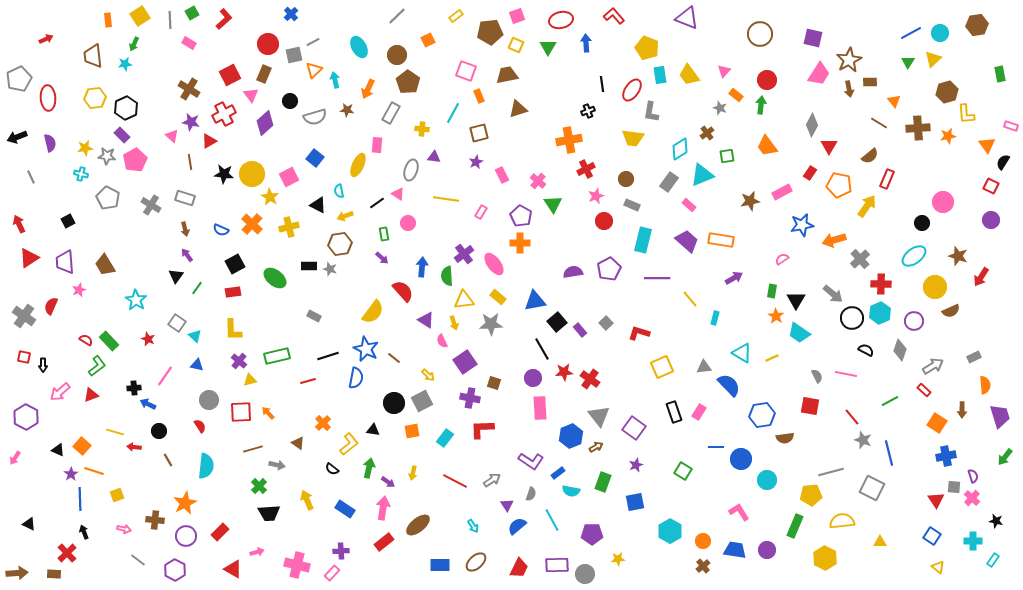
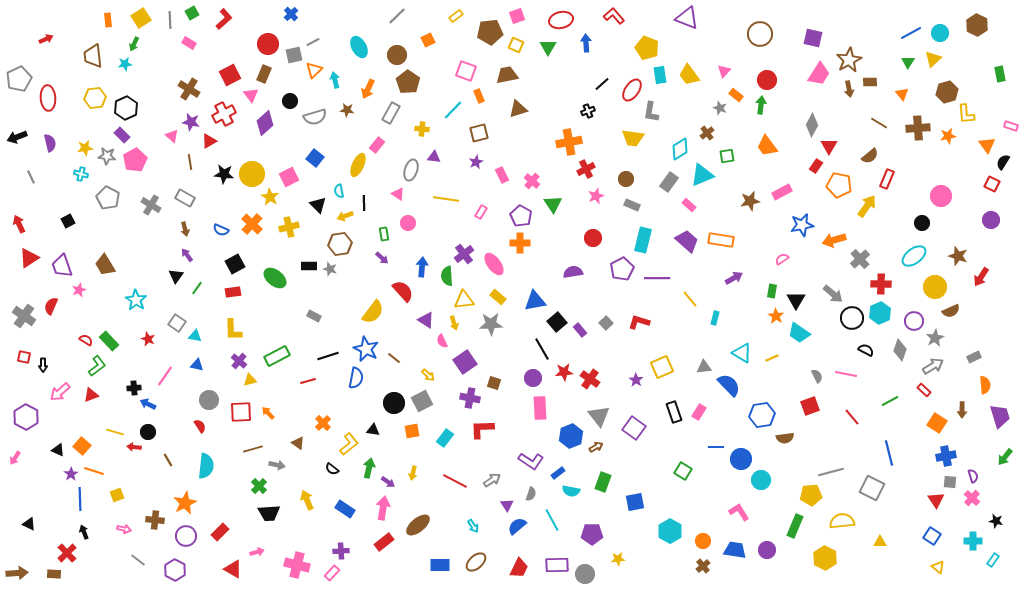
yellow square at (140, 16): moved 1 px right, 2 px down
brown hexagon at (977, 25): rotated 25 degrees counterclockwise
black line at (602, 84): rotated 56 degrees clockwise
orange triangle at (894, 101): moved 8 px right, 7 px up
cyan line at (453, 113): moved 3 px up; rotated 15 degrees clockwise
orange cross at (569, 140): moved 2 px down
pink rectangle at (377, 145): rotated 35 degrees clockwise
red rectangle at (810, 173): moved 6 px right, 7 px up
pink cross at (538, 181): moved 6 px left
red square at (991, 186): moved 1 px right, 2 px up
gray rectangle at (185, 198): rotated 12 degrees clockwise
pink circle at (943, 202): moved 2 px left, 6 px up
black line at (377, 203): moved 13 px left; rotated 56 degrees counterclockwise
black triangle at (318, 205): rotated 18 degrees clockwise
red circle at (604, 221): moved 11 px left, 17 px down
purple trapezoid at (65, 262): moved 3 px left, 4 px down; rotated 15 degrees counterclockwise
purple pentagon at (609, 269): moved 13 px right
red L-shape at (639, 333): moved 11 px up
cyan triangle at (195, 336): rotated 32 degrees counterclockwise
green rectangle at (277, 356): rotated 15 degrees counterclockwise
red square at (810, 406): rotated 30 degrees counterclockwise
black circle at (159, 431): moved 11 px left, 1 px down
gray star at (863, 440): moved 72 px right, 102 px up; rotated 24 degrees clockwise
purple star at (636, 465): moved 85 px up; rotated 16 degrees counterclockwise
cyan circle at (767, 480): moved 6 px left
gray square at (954, 487): moved 4 px left, 5 px up
